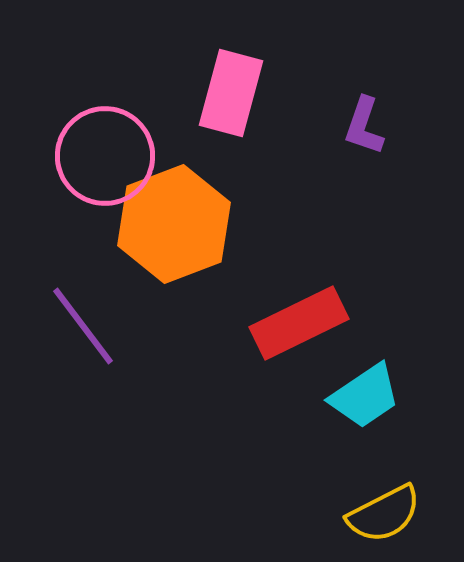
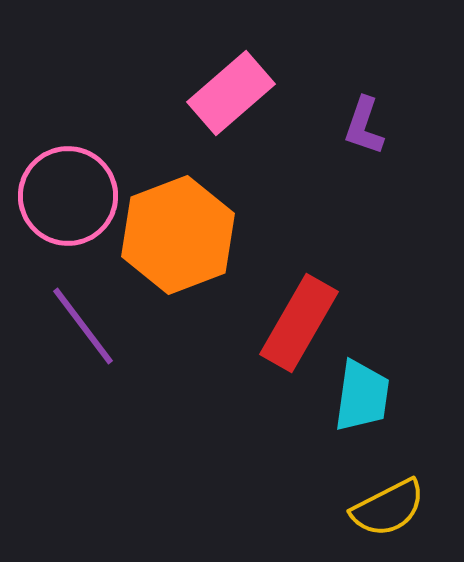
pink rectangle: rotated 34 degrees clockwise
pink circle: moved 37 px left, 40 px down
orange hexagon: moved 4 px right, 11 px down
red rectangle: rotated 34 degrees counterclockwise
cyan trapezoid: moved 3 px left; rotated 48 degrees counterclockwise
yellow semicircle: moved 4 px right, 6 px up
